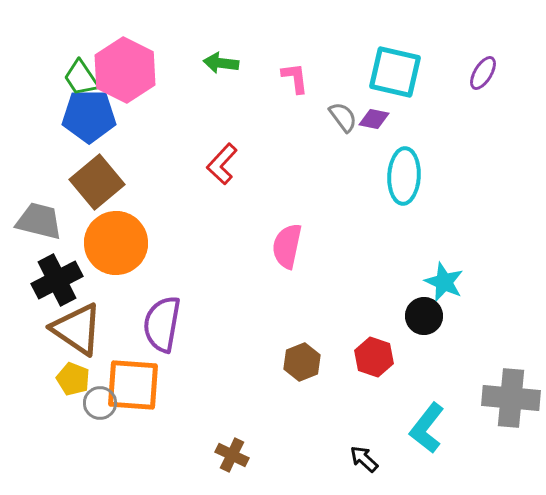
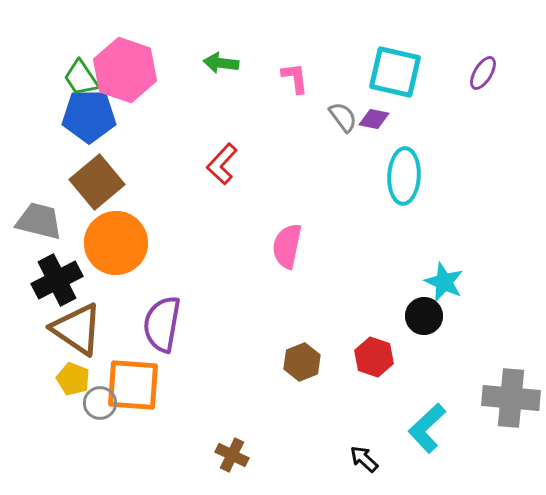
pink hexagon: rotated 8 degrees counterclockwise
cyan L-shape: rotated 9 degrees clockwise
